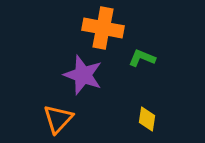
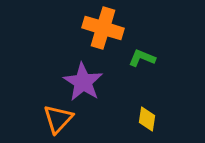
orange cross: rotated 6 degrees clockwise
purple star: moved 7 px down; rotated 12 degrees clockwise
